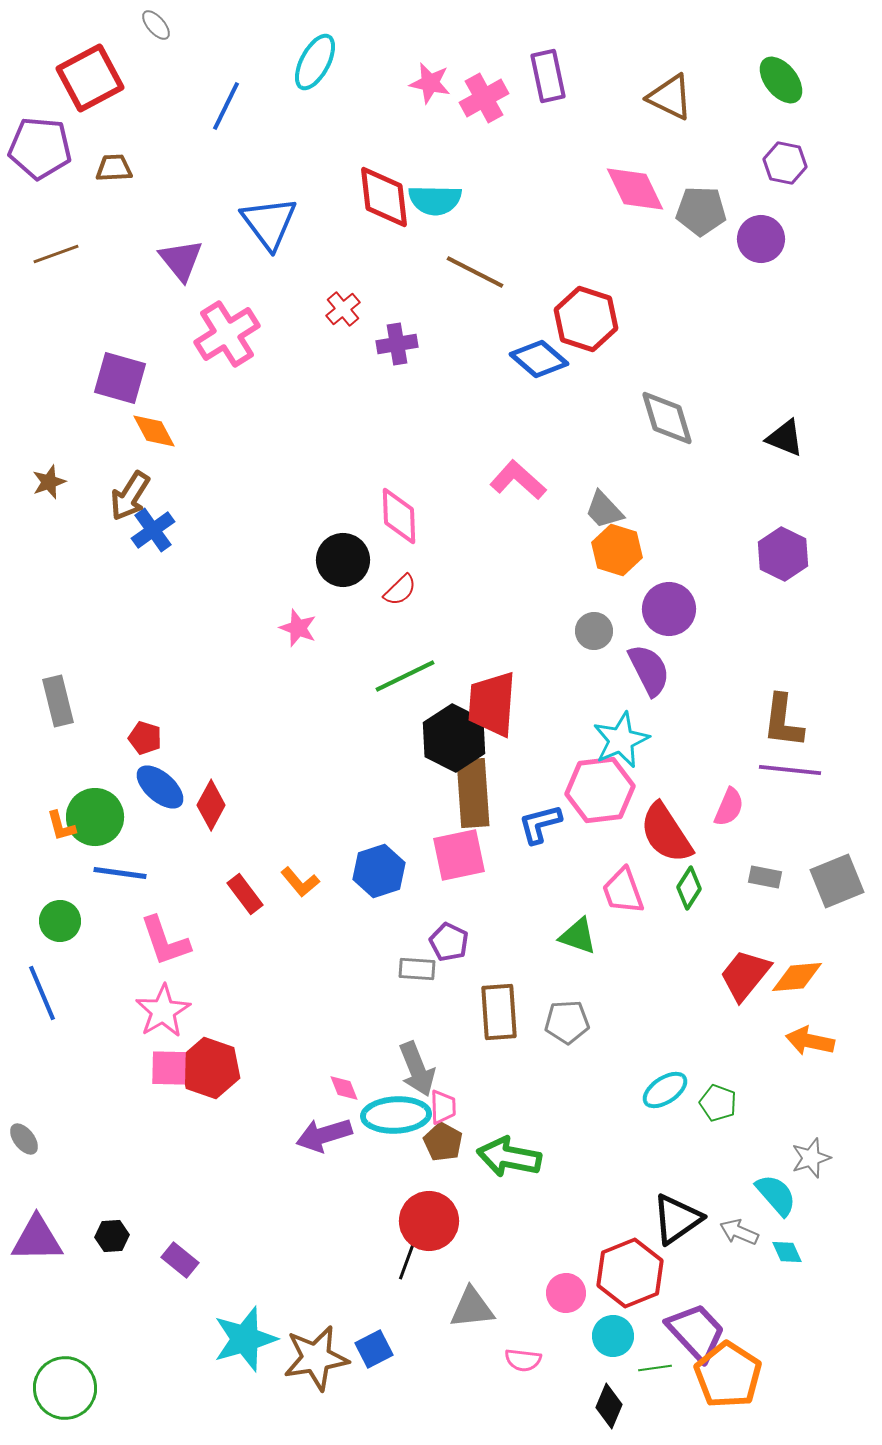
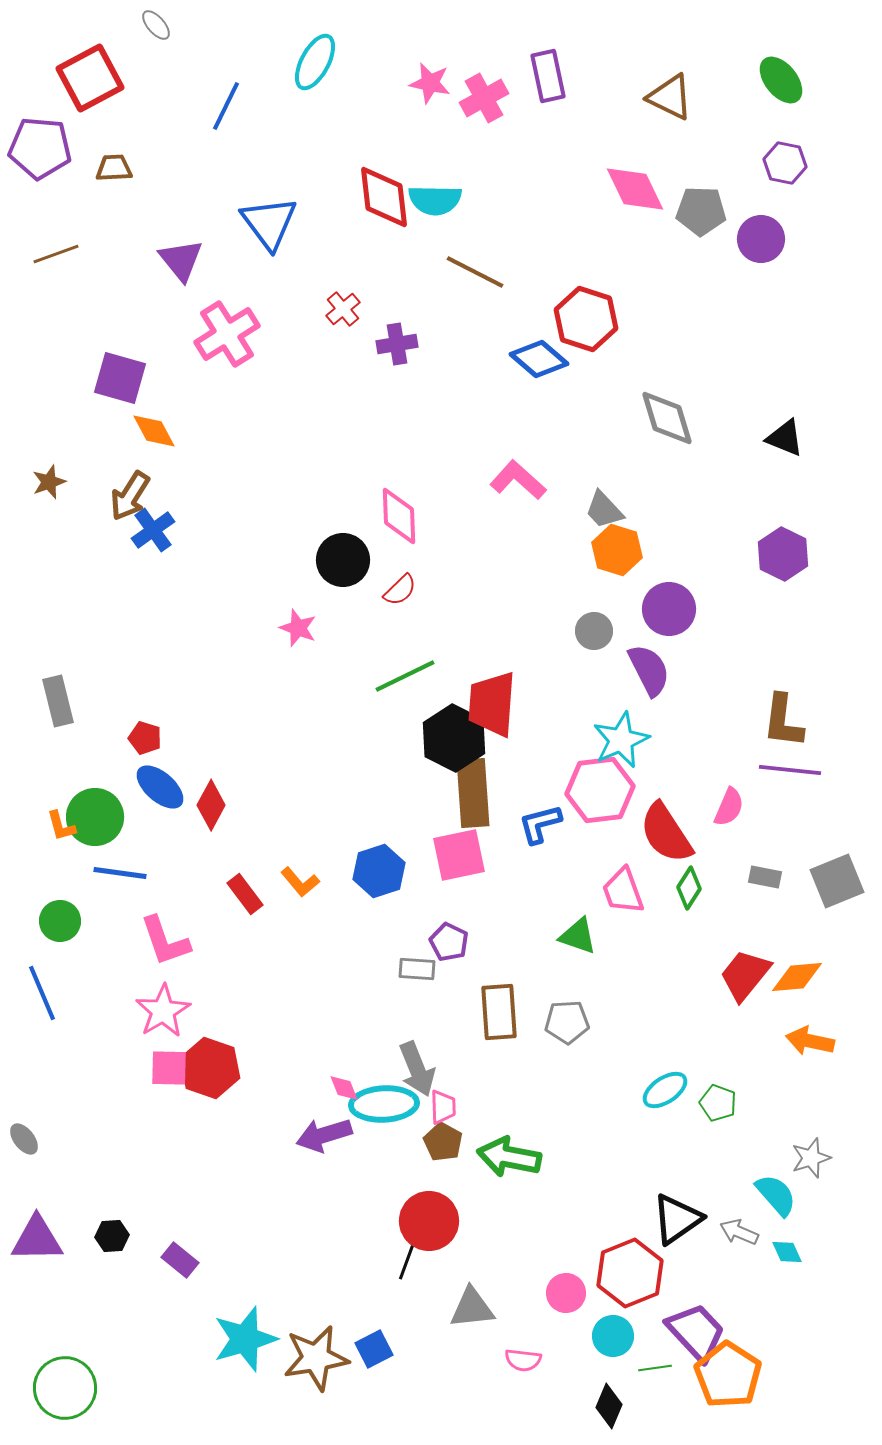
cyan ellipse at (396, 1115): moved 12 px left, 11 px up
